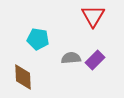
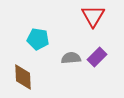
purple rectangle: moved 2 px right, 3 px up
